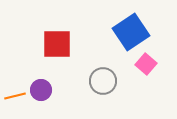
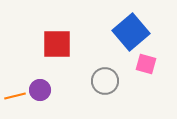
blue square: rotated 6 degrees counterclockwise
pink square: rotated 25 degrees counterclockwise
gray circle: moved 2 px right
purple circle: moved 1 px left
